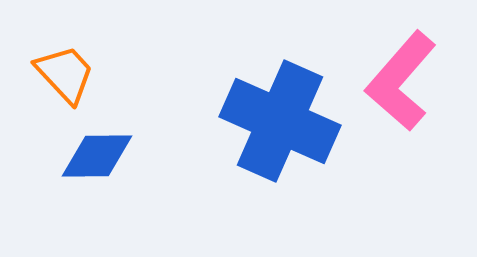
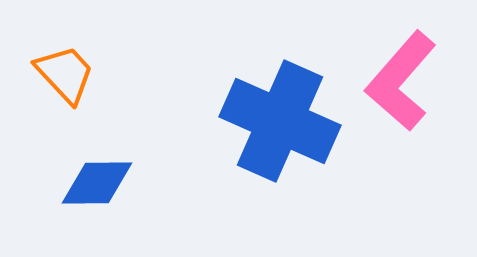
blue diamond: moved 27 px down
